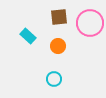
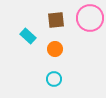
brown square: moved 3 px left, 3 px down
pink circle: moved 5 px up
orange circle: moved 3 px left, 3 px down
